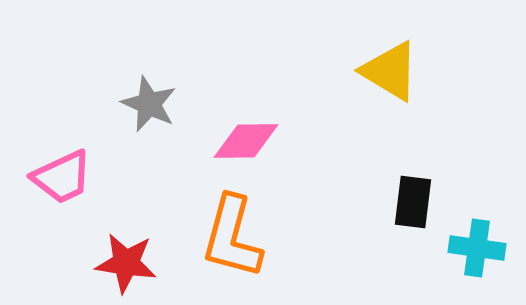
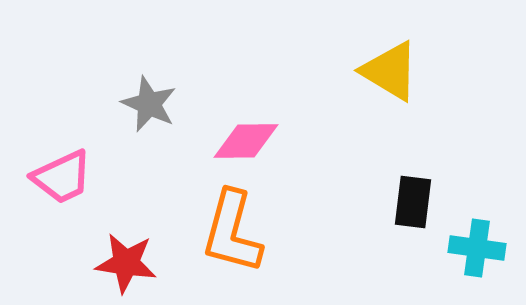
orange L-shape: moved 5 px up
